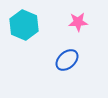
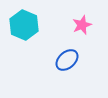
pink star: moved 4 px right, 3 px down; rotated 18 degrees counterclockwise
